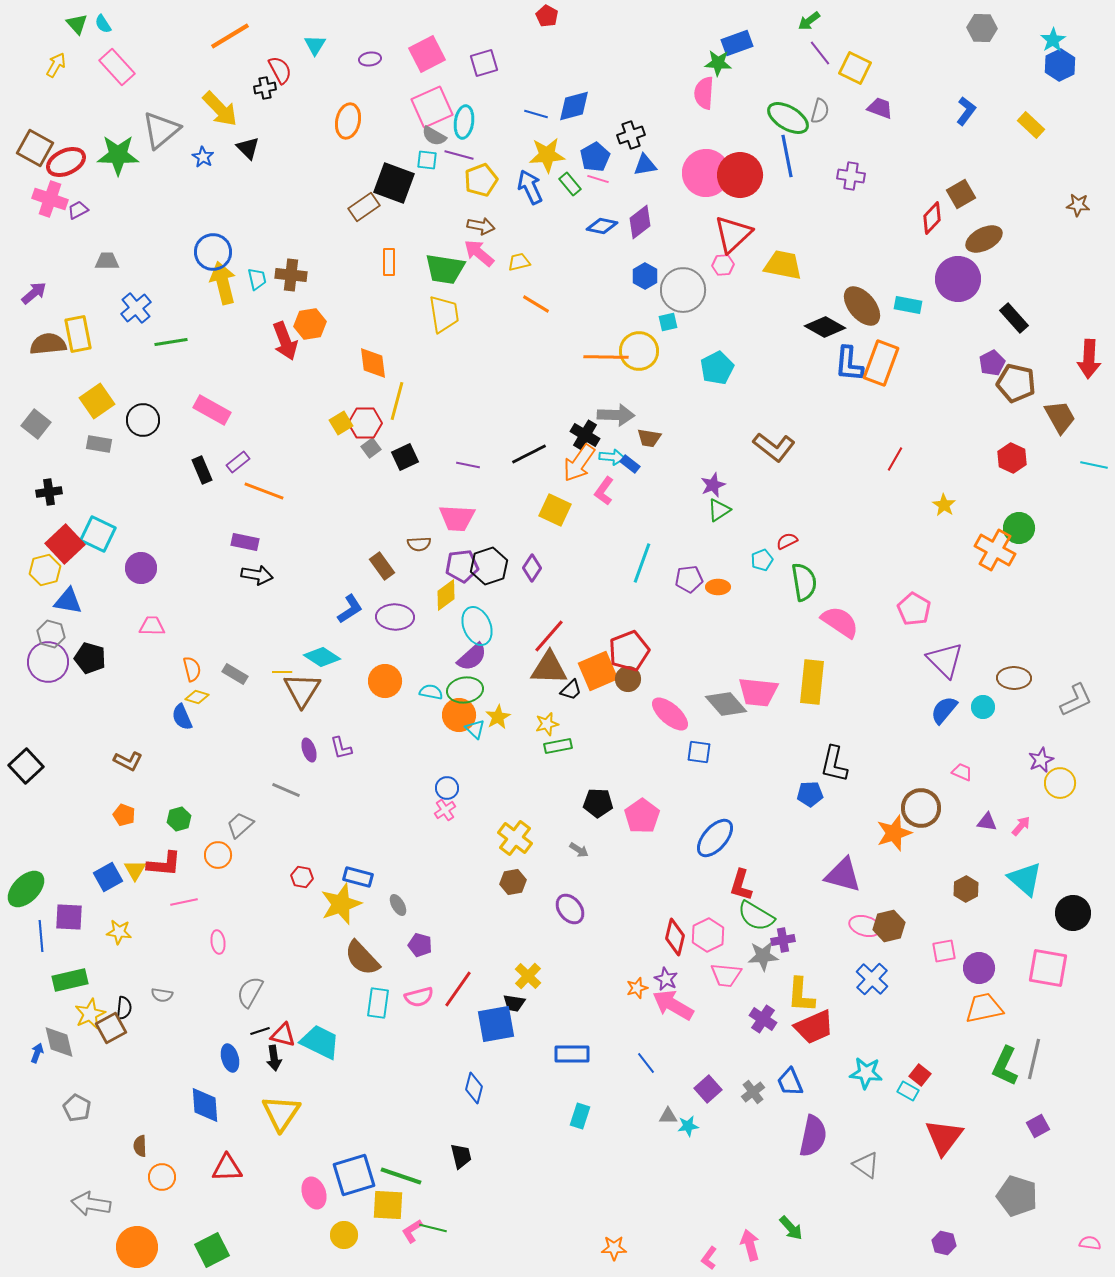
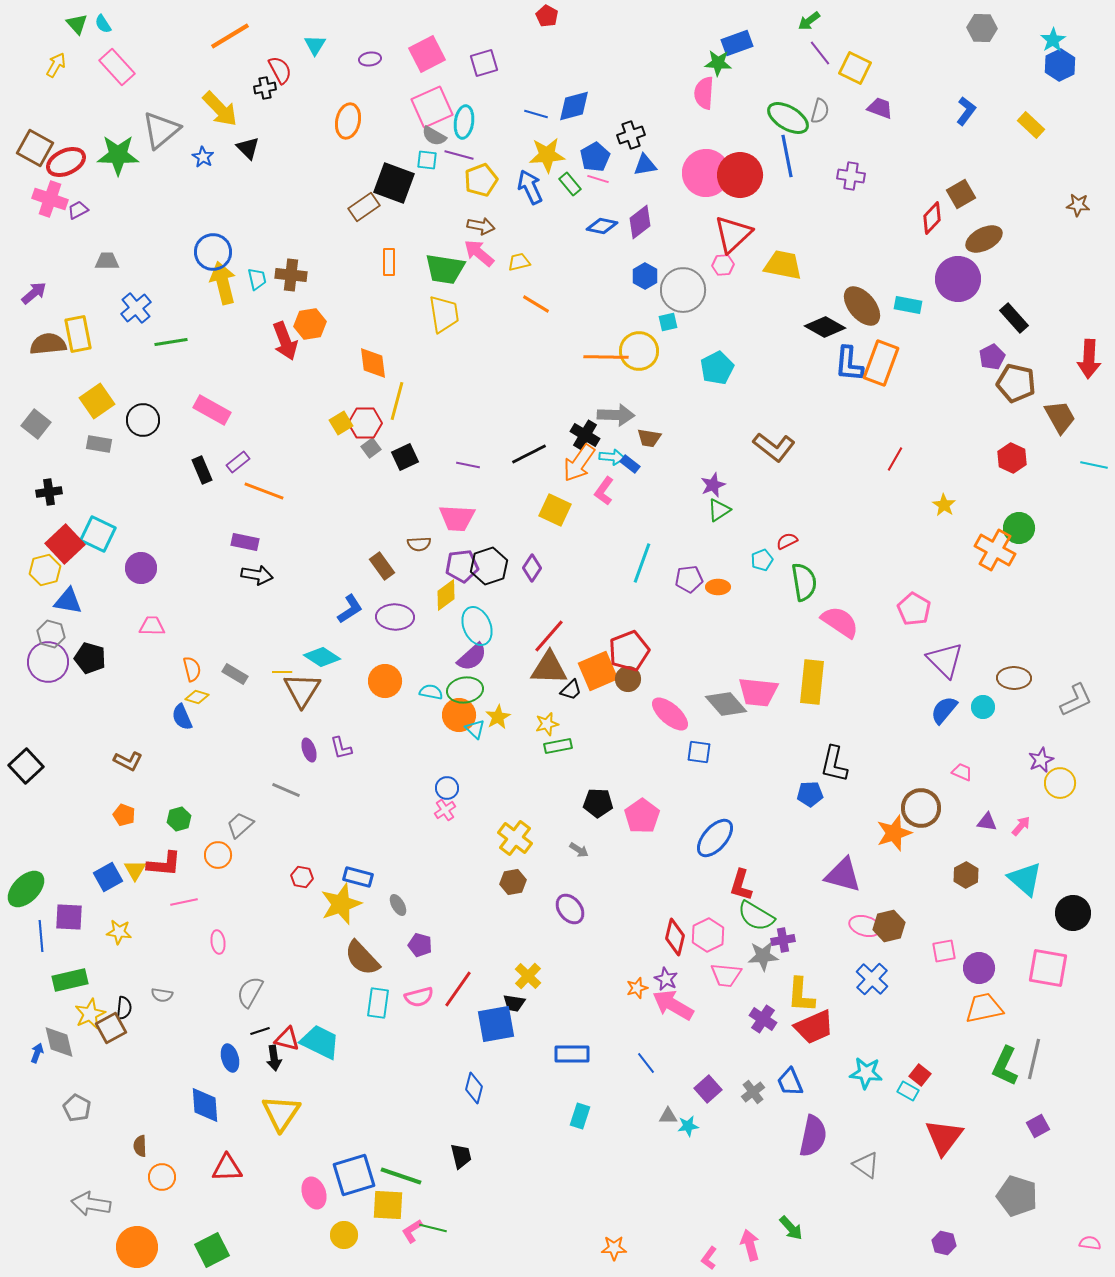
purple pentagon at (992, 363): moved 6 px up
brown hexagon at (966, 889): moved 14 px up
red triangle at (283, 1035): moved 4 px right, 4 px down
